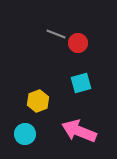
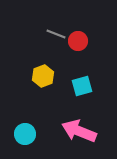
red circle: moved 2 px up
cyan square: moved 1 px right, 3 px down
yellow hexagon: moved 5 px right, 25 px up
